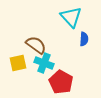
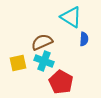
cyan triangle: rotated 15 degrees counterclockwise
brown semicircle: moved 6 px right, 3 px up; rotated 60 degrees counterclockwise
cyan cross: moved 2 px up
